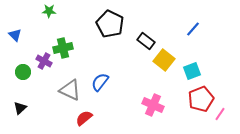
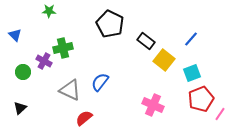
blue line: moved 2 px left, 10 px down
cyan square: moved 2 px down
